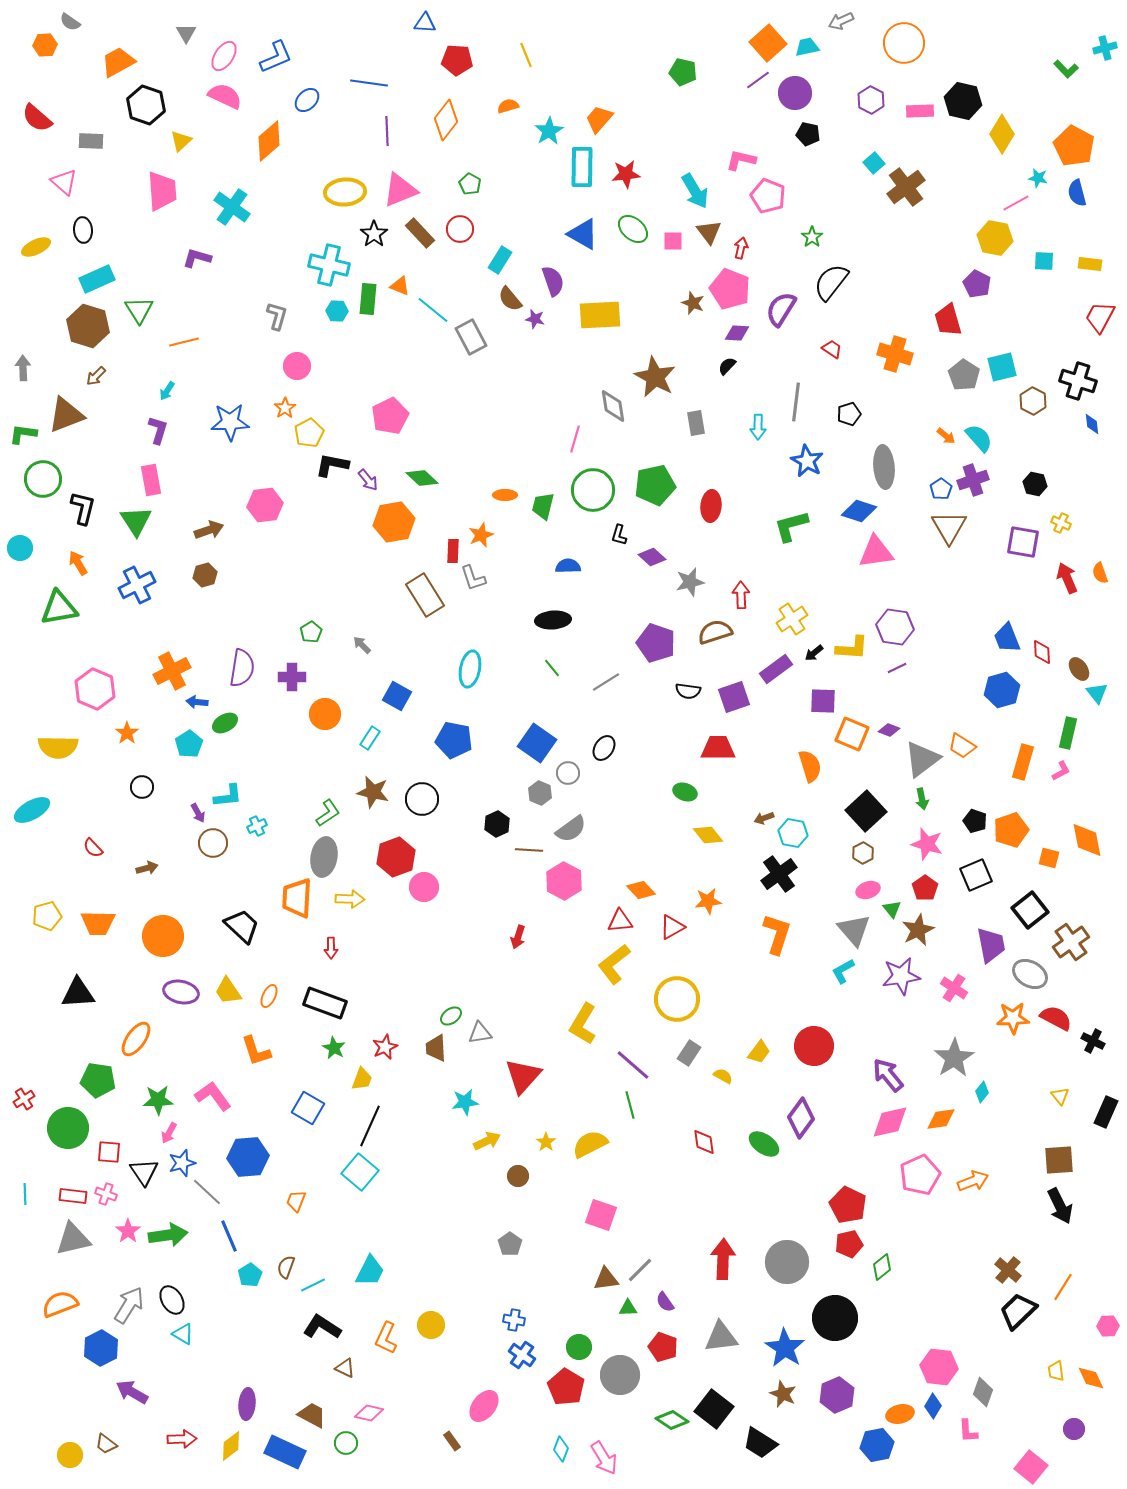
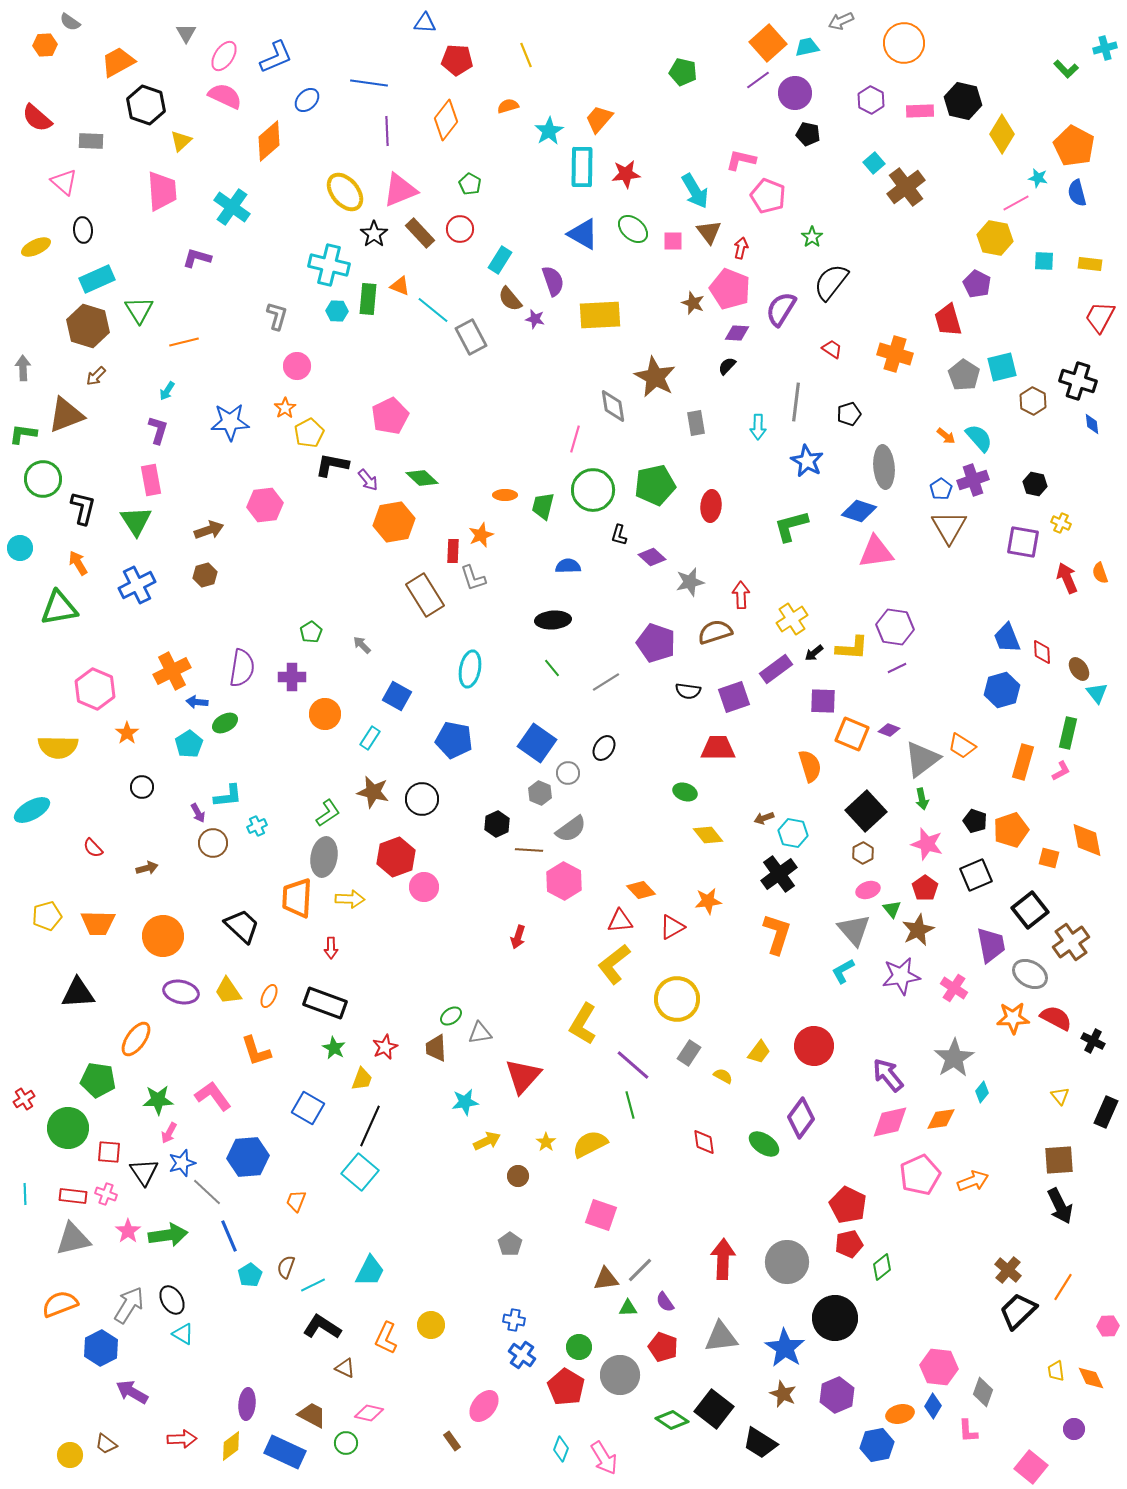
yellow ellipse at (345, 192): rotated 54 degrees clockwise
